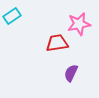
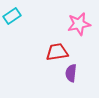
red trapezoid: moved 9 px down
purple semicircle: rotated 18 degrees counterclockwise
